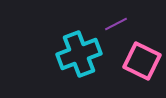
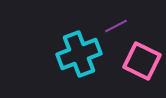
purple line: moved 2 px down
